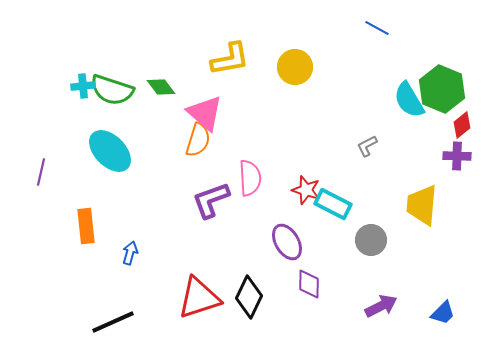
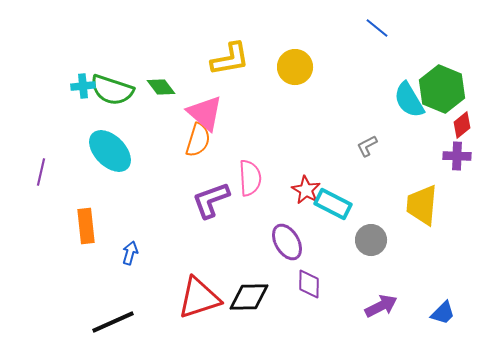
blue line: rotated 10 degrees clockwise
red star: rotated 12 degrees clockwise
black diamond: rotated 63 degrees clockwise
